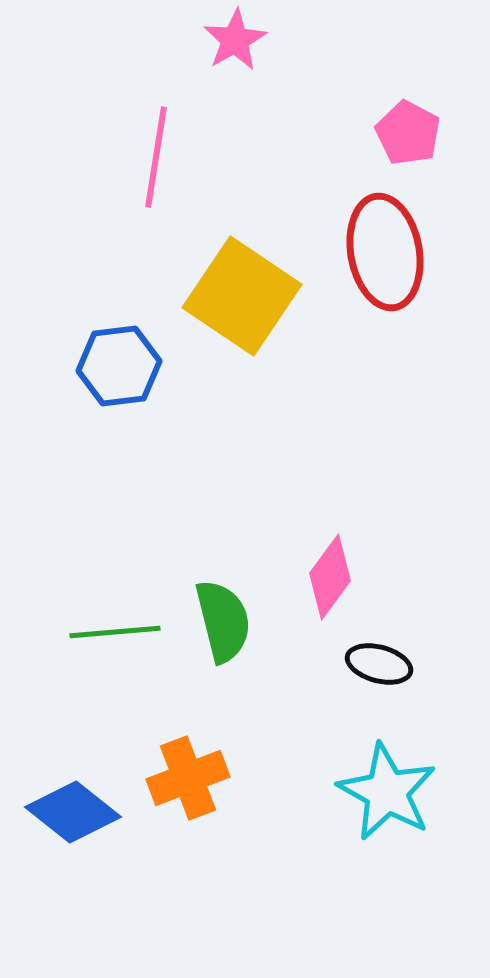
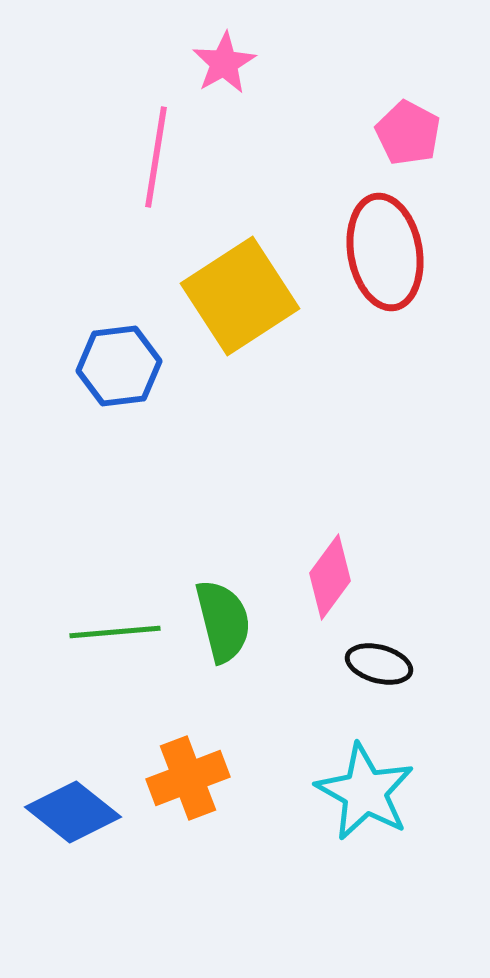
pink star: moved 11 px left, 23 px down
yellow square: moved 2 px left; rotated 23 degrees clockwise
cyan star: moved 22 px left
